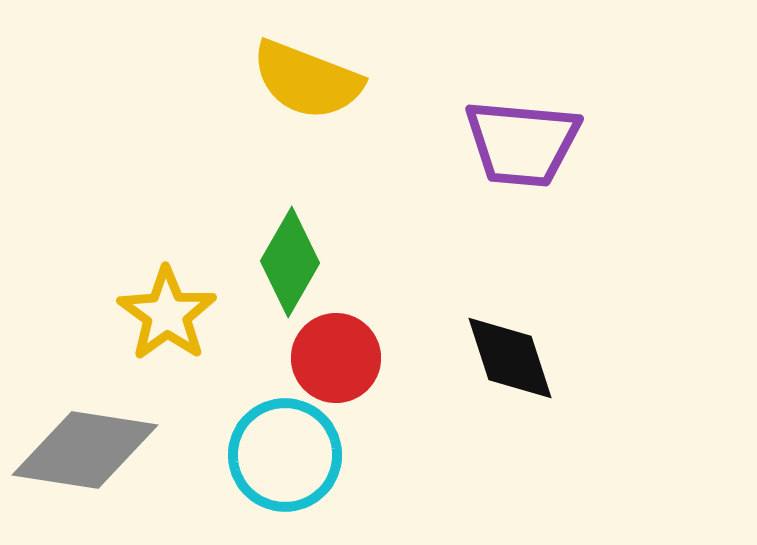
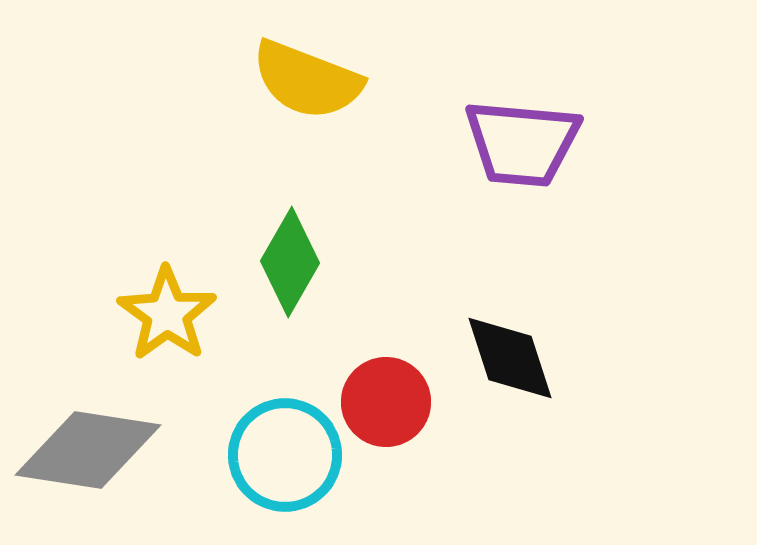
red circle: moved 50 px right, 44 px down
gray diamond: moved 3 px right
